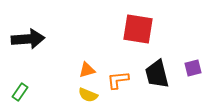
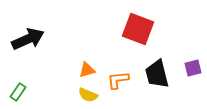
red square: rotated 12 degrees clockwise
black arrow: rotated 20 degrees counterclockwise
green rectangle: moved 2 px left
